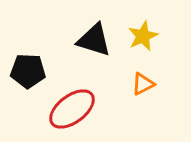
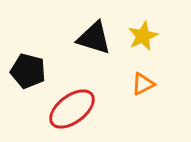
black triangle: moved 2 px up
black pentagon: rotated 12 degrees clockwise
